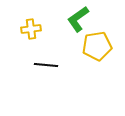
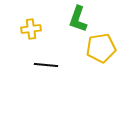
green L-shape: rotated 36 degrees counterclockwise
yellow pentagon: moved 4 px right, 2 px down
